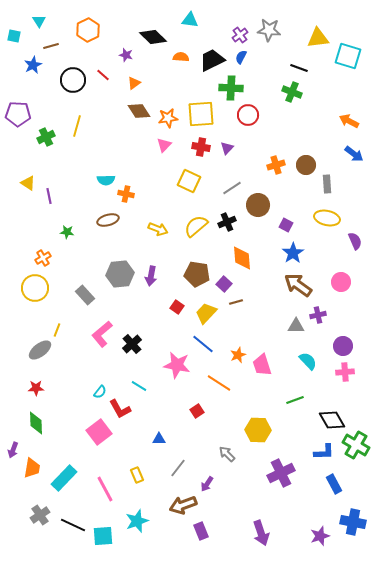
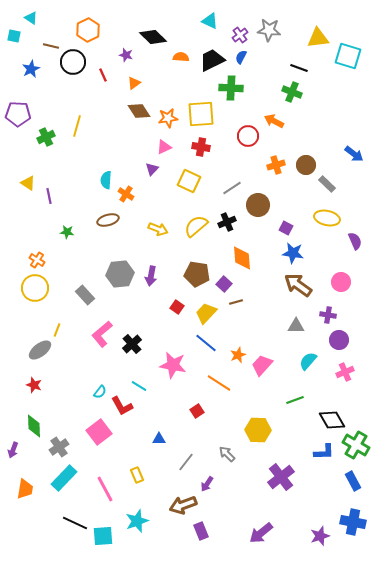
cyan triangle at (190, 20): moved 20 px right, 1 px down; rotated 18 degrees clockwise
cyan triangle at (39, 21): moved 8 px left, 3 px up; rotated 24 degrees counterclockwise
brown line at (51, 46): rotated 28 degrees clockwise
blue star at (33, 65): moved 2 px left, 4 px down
red line at (103, 75): rotated 24 degrees clockwise
black circle at (73, 80): moved 18 px up
red circle at (248, 115): moved 21 px down
orange arrow at (349, 121): moved 75 px left
pink triangle at (164, 145): moved 2 px down; rotated 21 degrees clockwise
purple triangle at (227, 148): moved 75 px left, 21 px down
cyan semicircle at (106, 180): rotated 96 degrees clockwise
gray rectangle at (327, 184): rotated 42 degrees counterclockwise
orange cross at (126, 194): rotated 21 degrees clockwise
purple square at (286, 225): moved 3 px down
blue star at (293, 253): rotated 30 degrees counterclockwise
orange cross at (43, 258): moved 6 px left, 2 px down; rotated 28 degrees counterclockwise
purple cross at (318, 315): moved 10 px right; rotated 21 degrees clockwise
blue line at (203, 344): moved 3 px right, 1 px up
purple circle at (343, 346): moved 4 px left, 6 px up
cyan semicircle at (308, 361): rotated 96 degrees counterclockwise
pink star at (177, 365): moved 4 px left
pink trapezoid at (262, 365): rotated 60 degrees clockwise
pink cross at (345, 372): rotated 18 degrees counterclockwise
red star at (36, 388): moved 2 px left, 3 px up; rotated 21 degrees clockwise
red L-shape at (120, 409): moved 2 px right, 3 px up
green diamond at (36, 423): moved 2 px left, 3 px down
orange trapezoid at (32, 468): moved 7 px left, 21 px down
gray line at (178, 468): moved 8 px right, 6 px up
purple cross at (281, 473): moved 4 px down; rotated 12 degrees counterclockwise
blue rectangle at (334, 484): moved 19 px right, 3 px up
gray cross at (40, 515): moved 19 px right, 68 px up
black line at (73, 525): moved 2 px right, 2 px up
purple arrow at (261, 533): rotated 70 degrees clockwise
